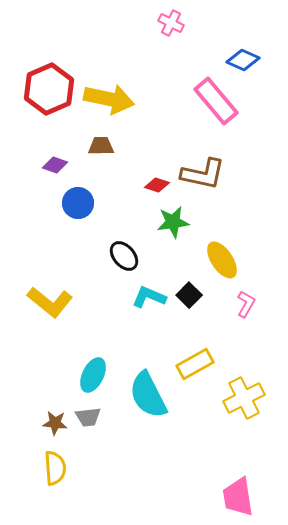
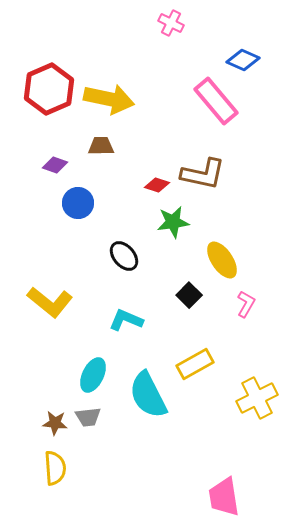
cyan L-shape: moved 23 px left, 23 px down
yellow cross: moved 13 px right
pink trapezoid: moved 14 px left
